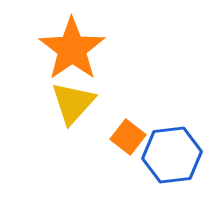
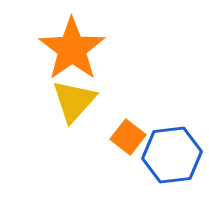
yellow triangle: moved 1 px right, 2 px up
